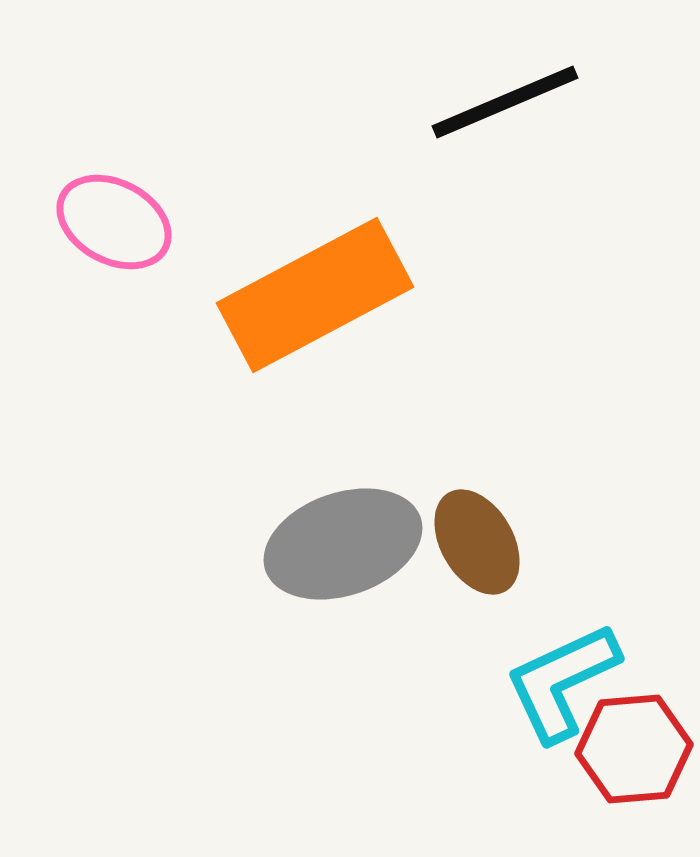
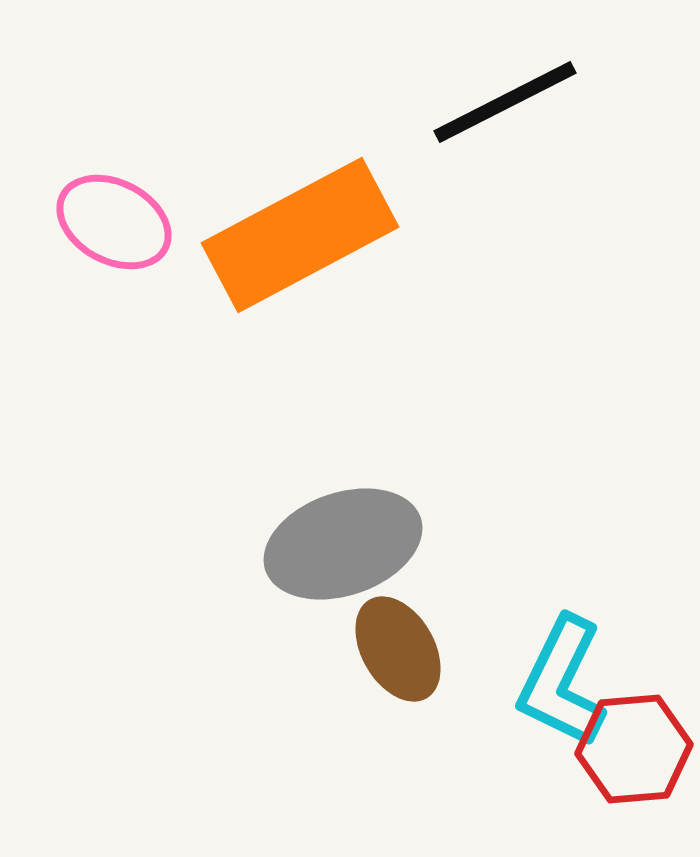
black line: rotated 4 degrees counterclockwise
orange rectangle: moved 15 px left, 60 px up
brown ellipse: moved 79 px left, 107 px down
cyan L-shape: rotated 39 degrees counterclockwise
